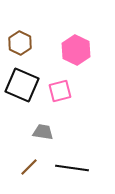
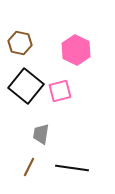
brown hexagon: rotated 15 degrees counterclockwise
black square: moved 4 px right, 1 px down; rotated 16 degrees clockwise
gray trapezoid: moved 2 px left, 2 px down; rotated 90 degrees counterclockwise
brown line: rotated 18 degrees counterclockwise
